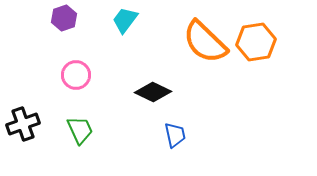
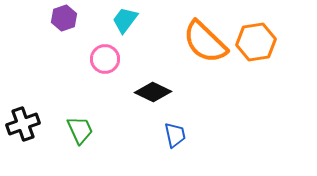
pink circle: moved 29 px right, 16 px up
